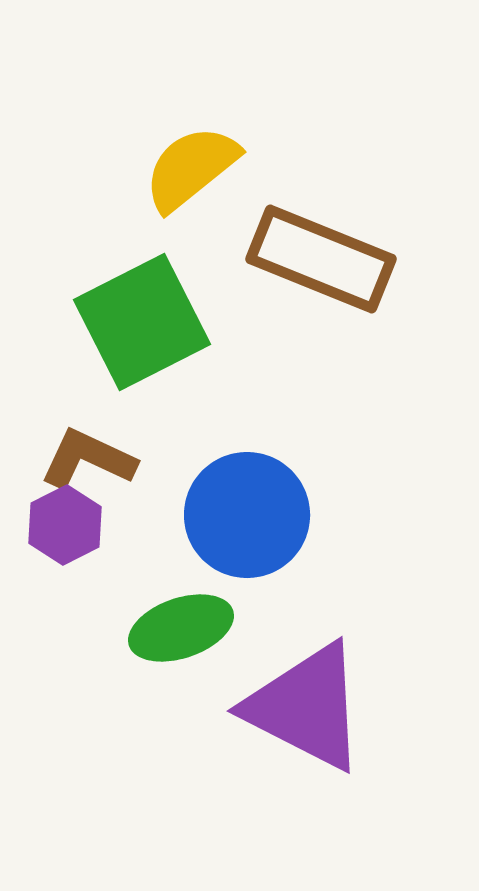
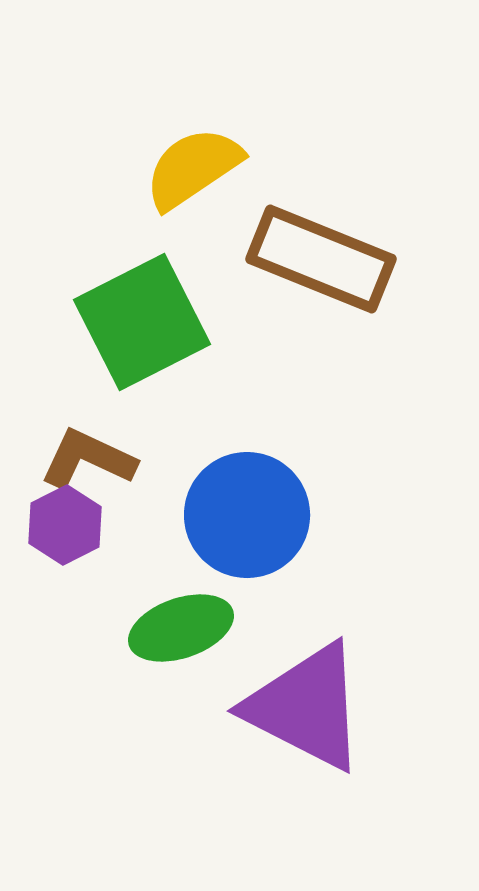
yellow semicircle: moved 2 px right; rotated 5 degrees clockwise
